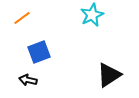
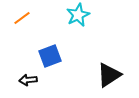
cyan star: moved 14 px left
blue square: moved 11 px right, 4 px down
black arrow: rotated 18 degrees counterclockwise
